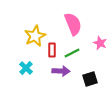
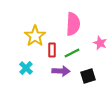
pink semicircle: rotated 25 degrees clockwise
yellow star: rotated 10 degrees counterclockwise
black square: moved 2 px left, 3 px up
